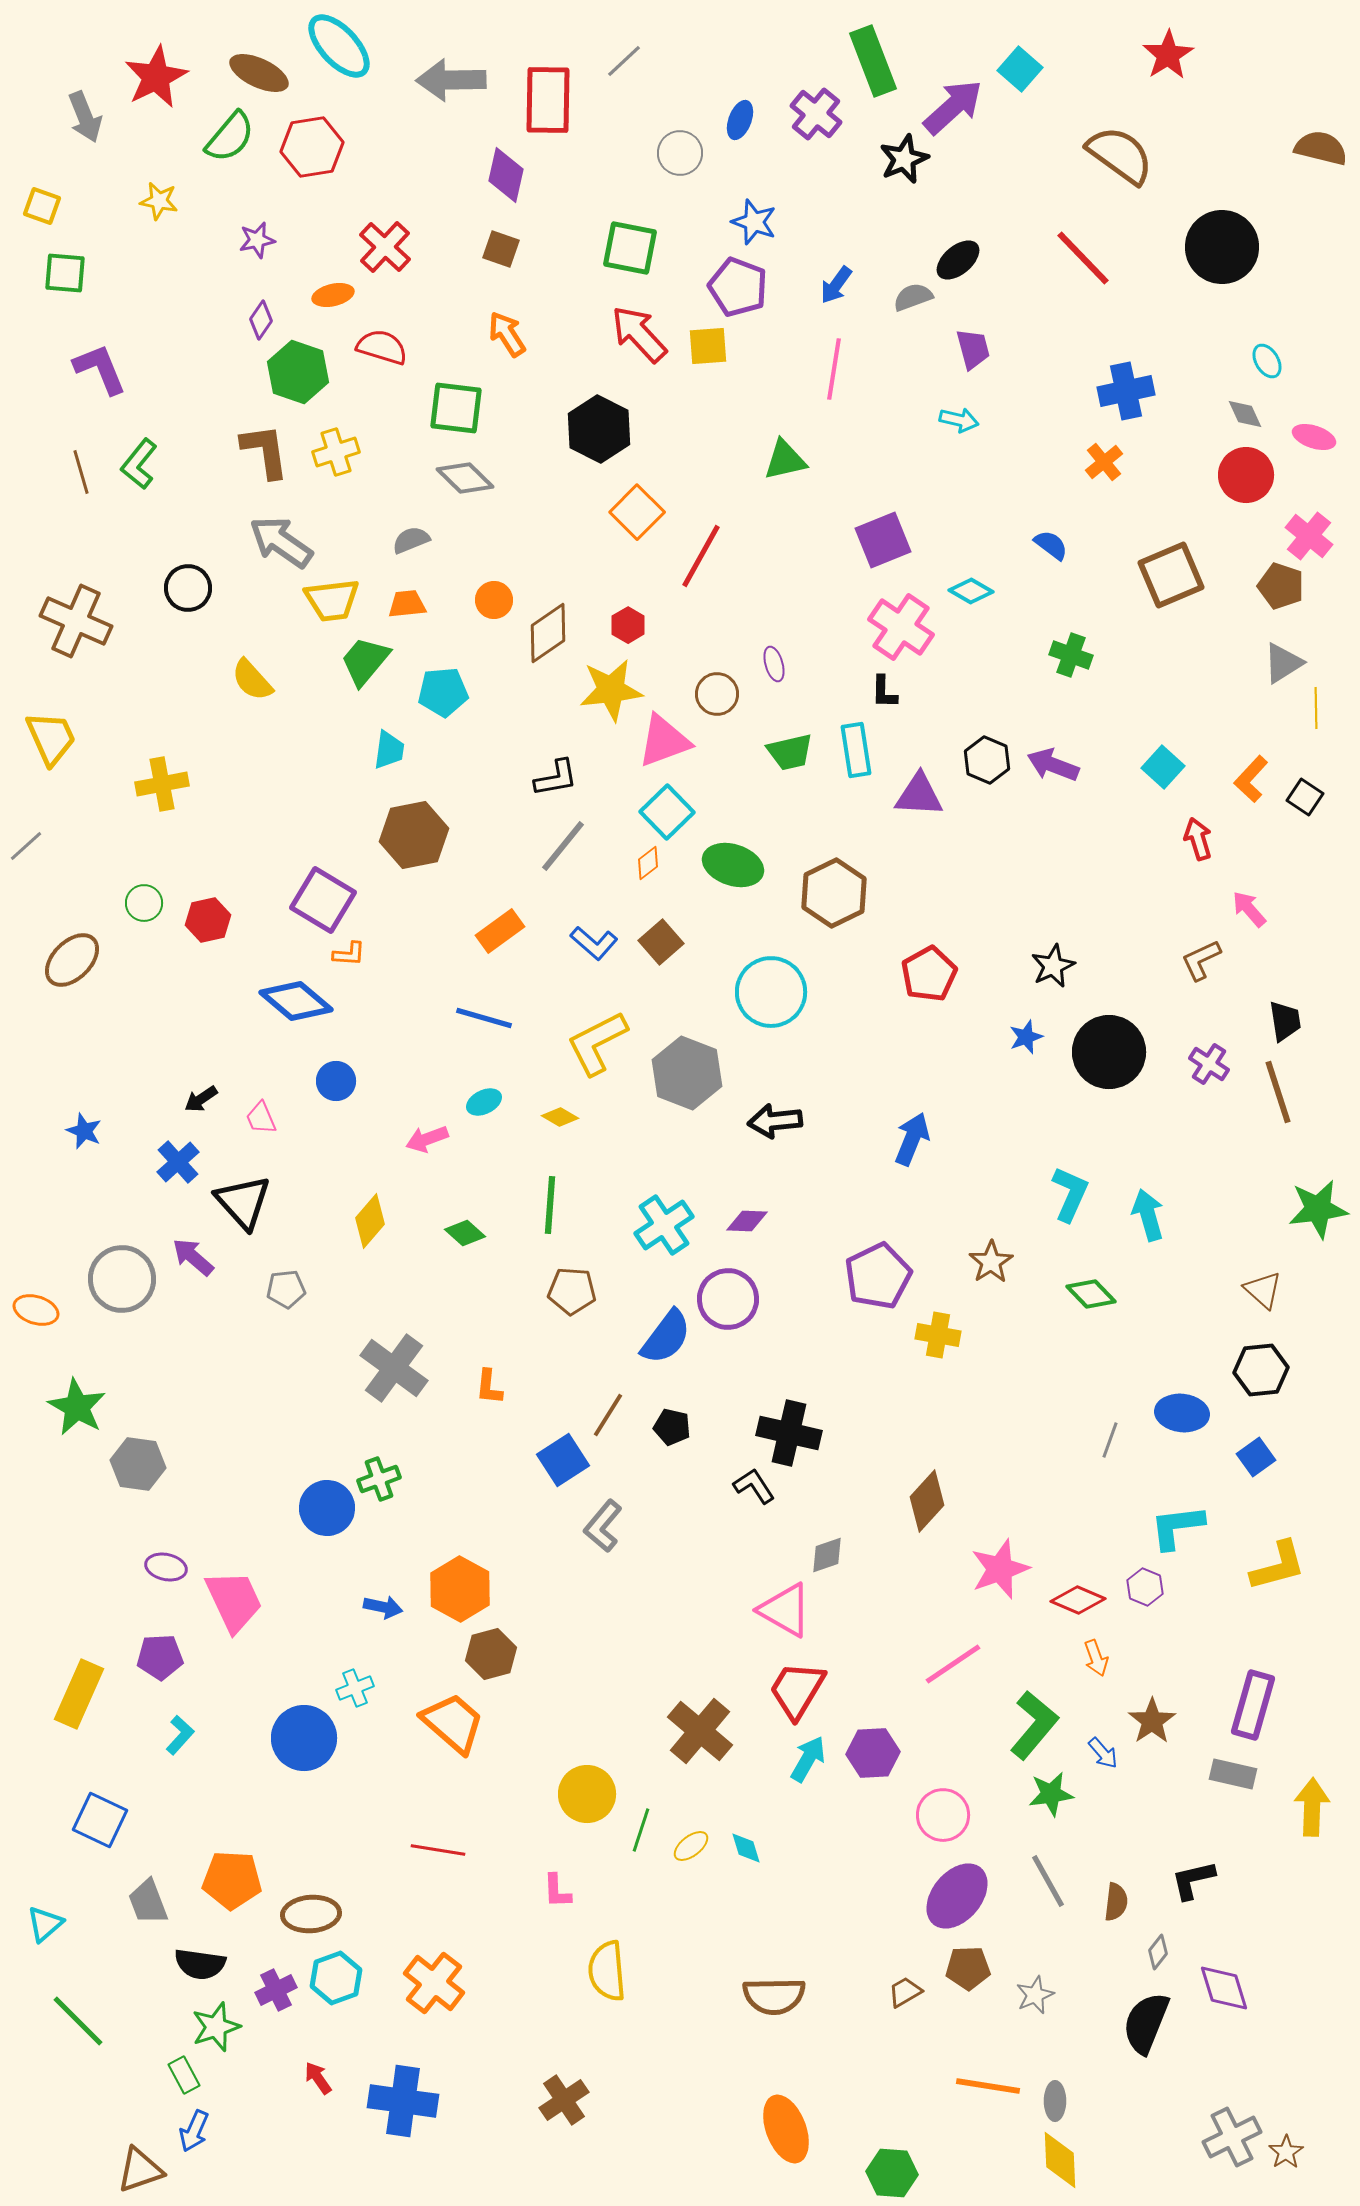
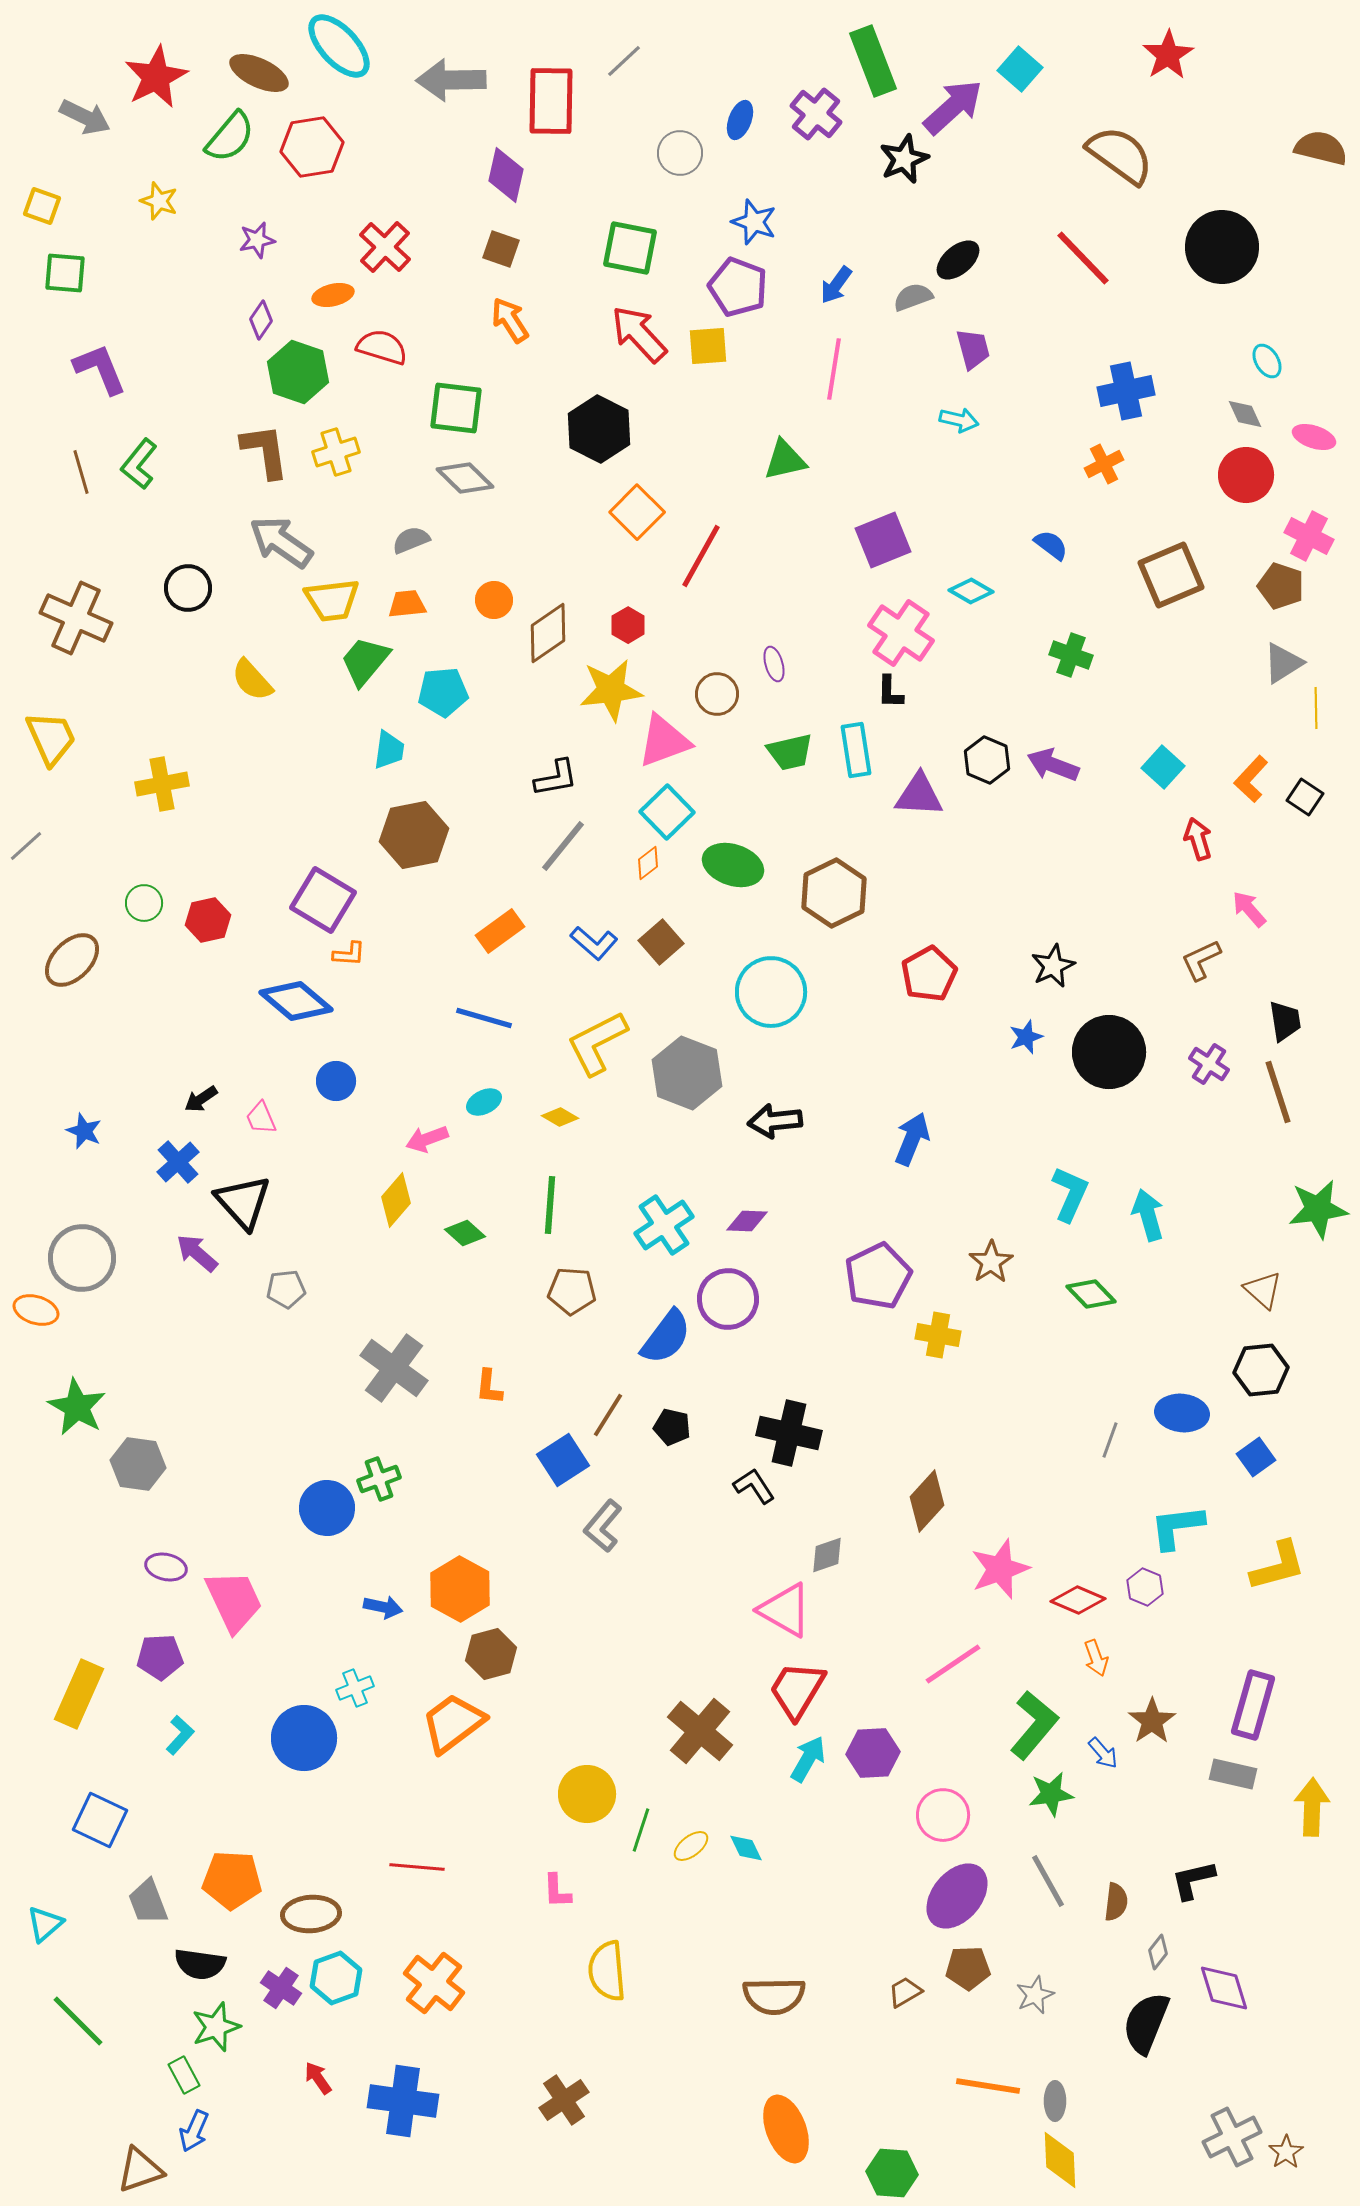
red rectangle at (548, 100): moved 3 px right, 1 px down
gray arrow at (85, 117): rotated 42 degrees counterclockwise
yellow star at (159, 201): rotated 9 degrees clockwise
orange arrow at (507, 334): moved 3 px right, 14 px up
orange cross at (1104, 462): moved 2 px down; rotated 12 degrees clockwise
pink cross at (1309, 536): rotated 12 degrees counterclockwise
brown cross at (76, 621): moved 3 px up
pink cross at (901, 627): moved 6 px down
black L-shape at (884, 692): moved 6 px right
yellow diamond at (370, 1221): moved 26 px right, 21 px up
purple arrow at (193, 1257): moved 4 px right, 4 px up
gray circle at (122, 1279): moved 40 px left, 21 px up
orange trapezoid at (453, 1723): rotated 78 degrees counterclockwise
cyan diamond at (746, 1848): rotated 9 degrees counterclockwise
red line at (438, 1850): moved 21 px left, 17 px down; rotated 4 degrees counterclockwise
purple cross at (276, 1990): moved 5 px right, 2 px up; rotated 30 degrees counterclockwise
